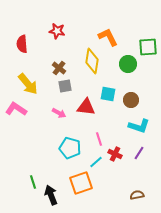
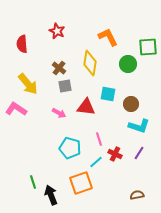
red star: rotated 14 degrees clockwise
yellow diamond: moved 2 px left, 2 px down
brown circle: moved 4 px down
